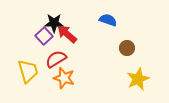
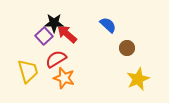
blue semicircle: moved 5 px down; rotated 24 degrees clockwise
